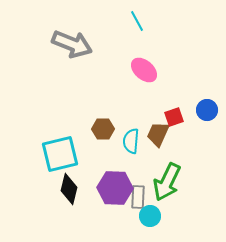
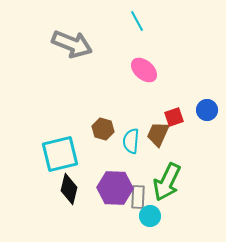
brown hexagon: rotated 15 degrees clockwise
